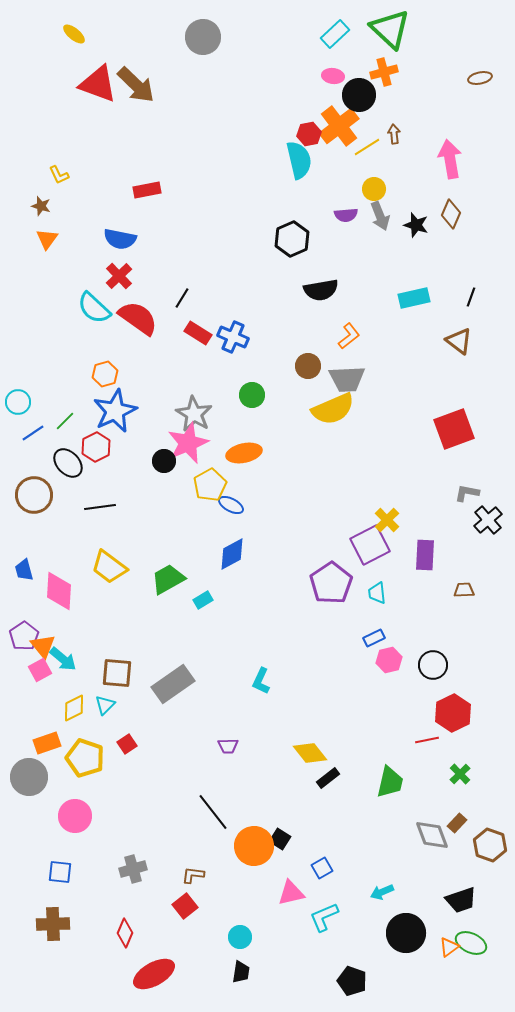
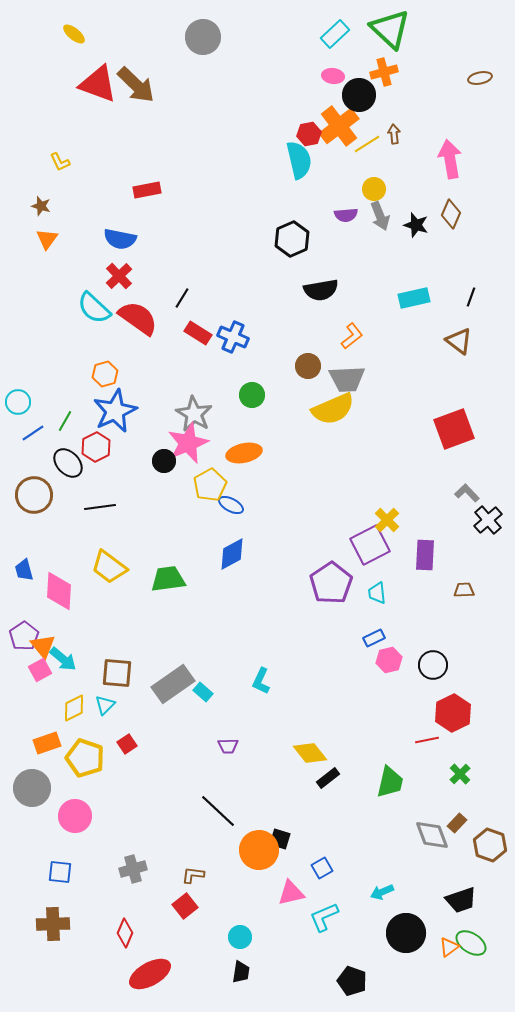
yellow line at (367, 147): moved 3 px up
yellow L-shape at (59, 175): moved 1 px right, 13 px up
orange L-shape at (349, 336): moved 3 px right
green line at (65, 421): rotated 15 degrees counterclockwise
gray L-shape at (467, 493): rotated 35 degrees clockwise
green trapezoid at (168, 579): rotated 21 degrees clockwise
cyan rectangle at (203, 600): moved 92 px down; rotated 72 degrees clockwise
gray circle at (29, 777): moved 3 px right, 11 px down
black line at (213, 812): moved 5 px right, 1 px up; rotated 9 degrees counterclockwise
black square at (280, 839): rotated 15 degrees counterclockwise
orange circle at (254, 846): moved 5 px right, 4 px down
green ellipse at (471, 943): rotated 8 degrees clockwise
red ellipse at (154, 974): moved 4 px left
